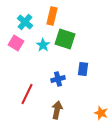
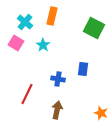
green square: moved 29 px right, 11 px up; rotated 10 degrees clockwise
blue cross: rotated 24 degrees clockwise
